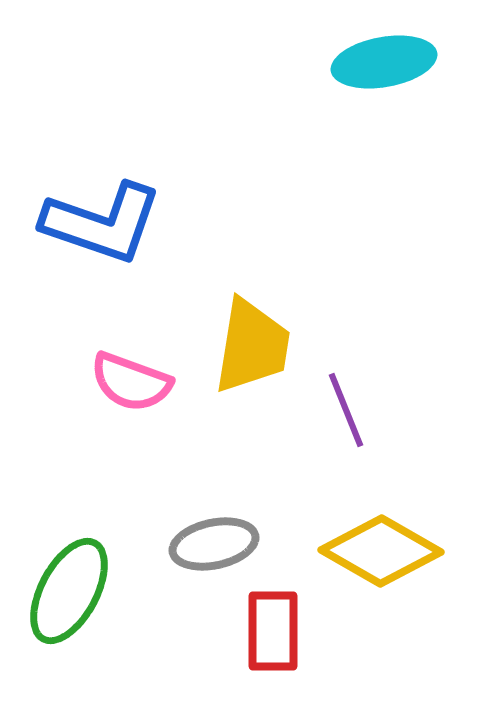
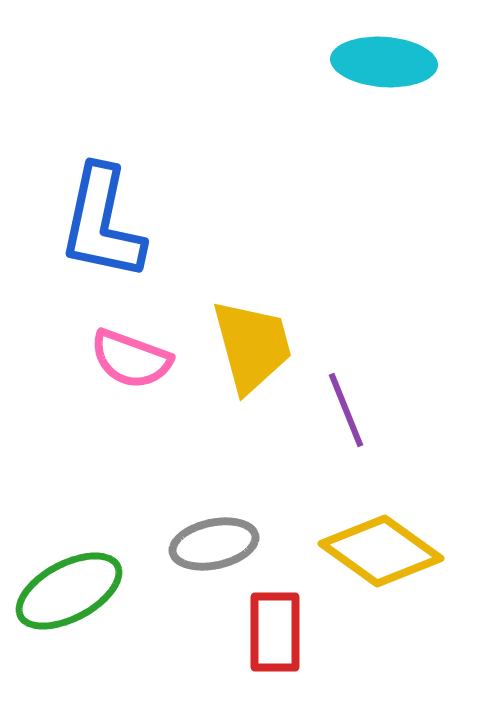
cyan ellipse: rotated 14 degrees clockwise
blue L-shape: rotated 83 degrees clockwise
yellow trapezoid: rotated 24 degrees counterclockwise
pink semicircle: moved 23 px up
yellow diamond: rotated 6 degrees clockwise
green ellipse: rotated 34 degrees clockwise
red rectangle: moved 2 px right, 1 px down
